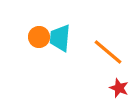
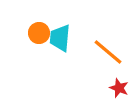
orange circle: moved 4 px up
